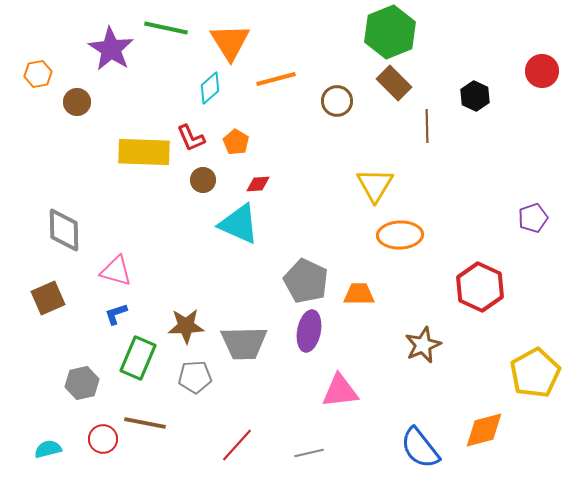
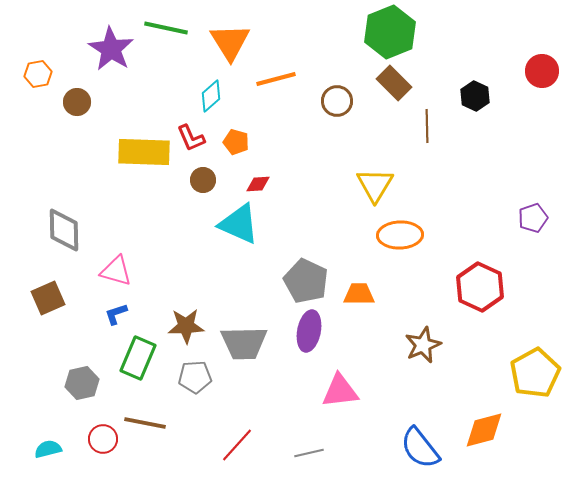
cyan diamond at (210, 88): moved 1 px right, 8 px down
orange pentagon at (236, 142): rotated 15 degrees counterclockwise
